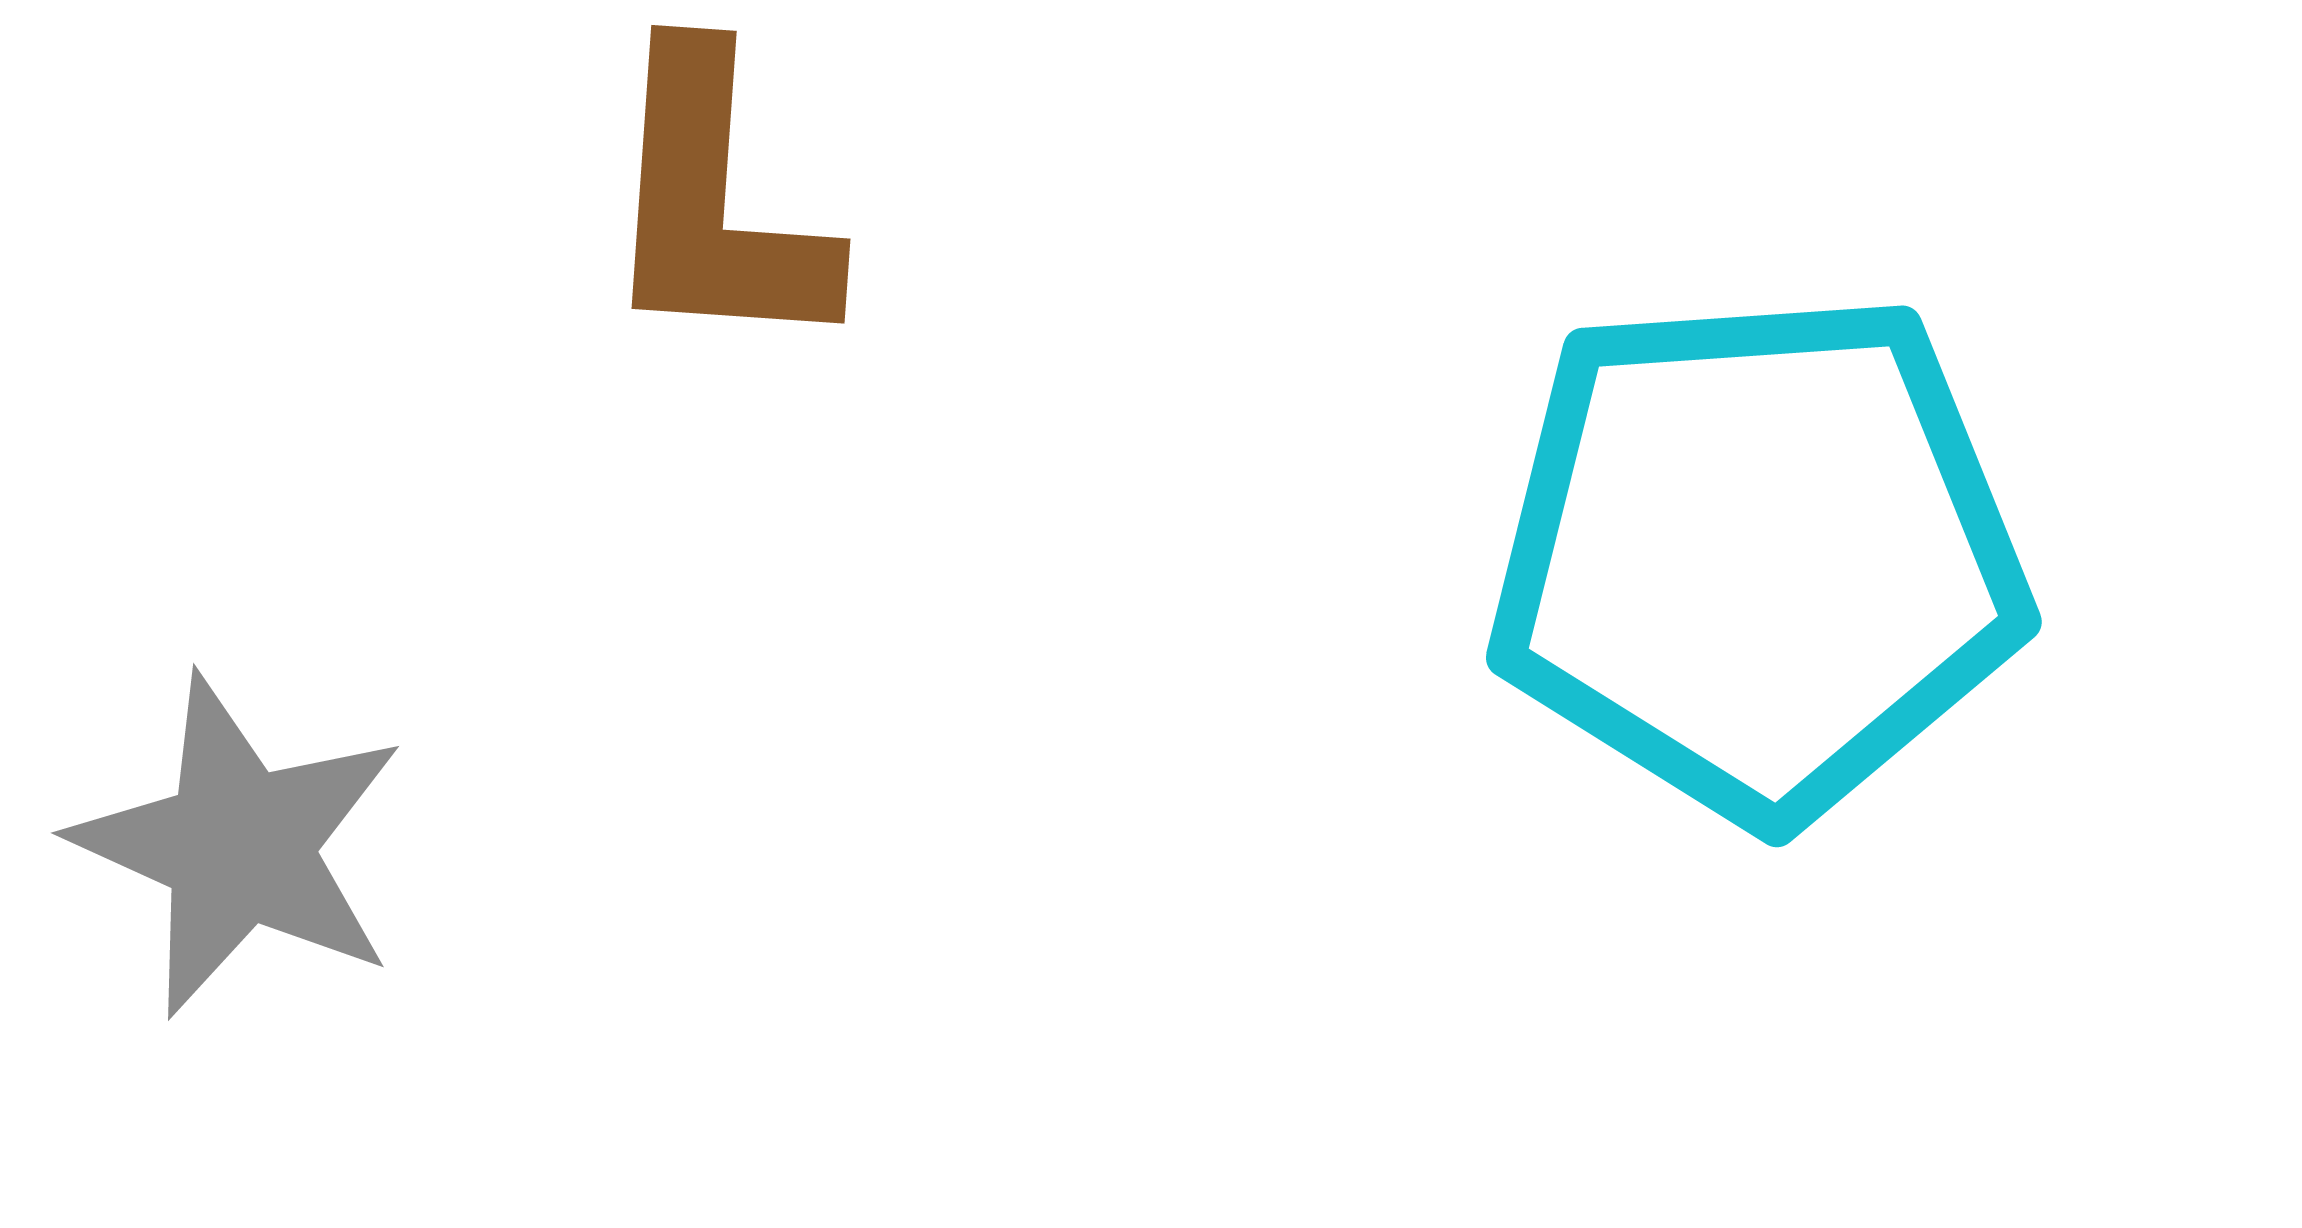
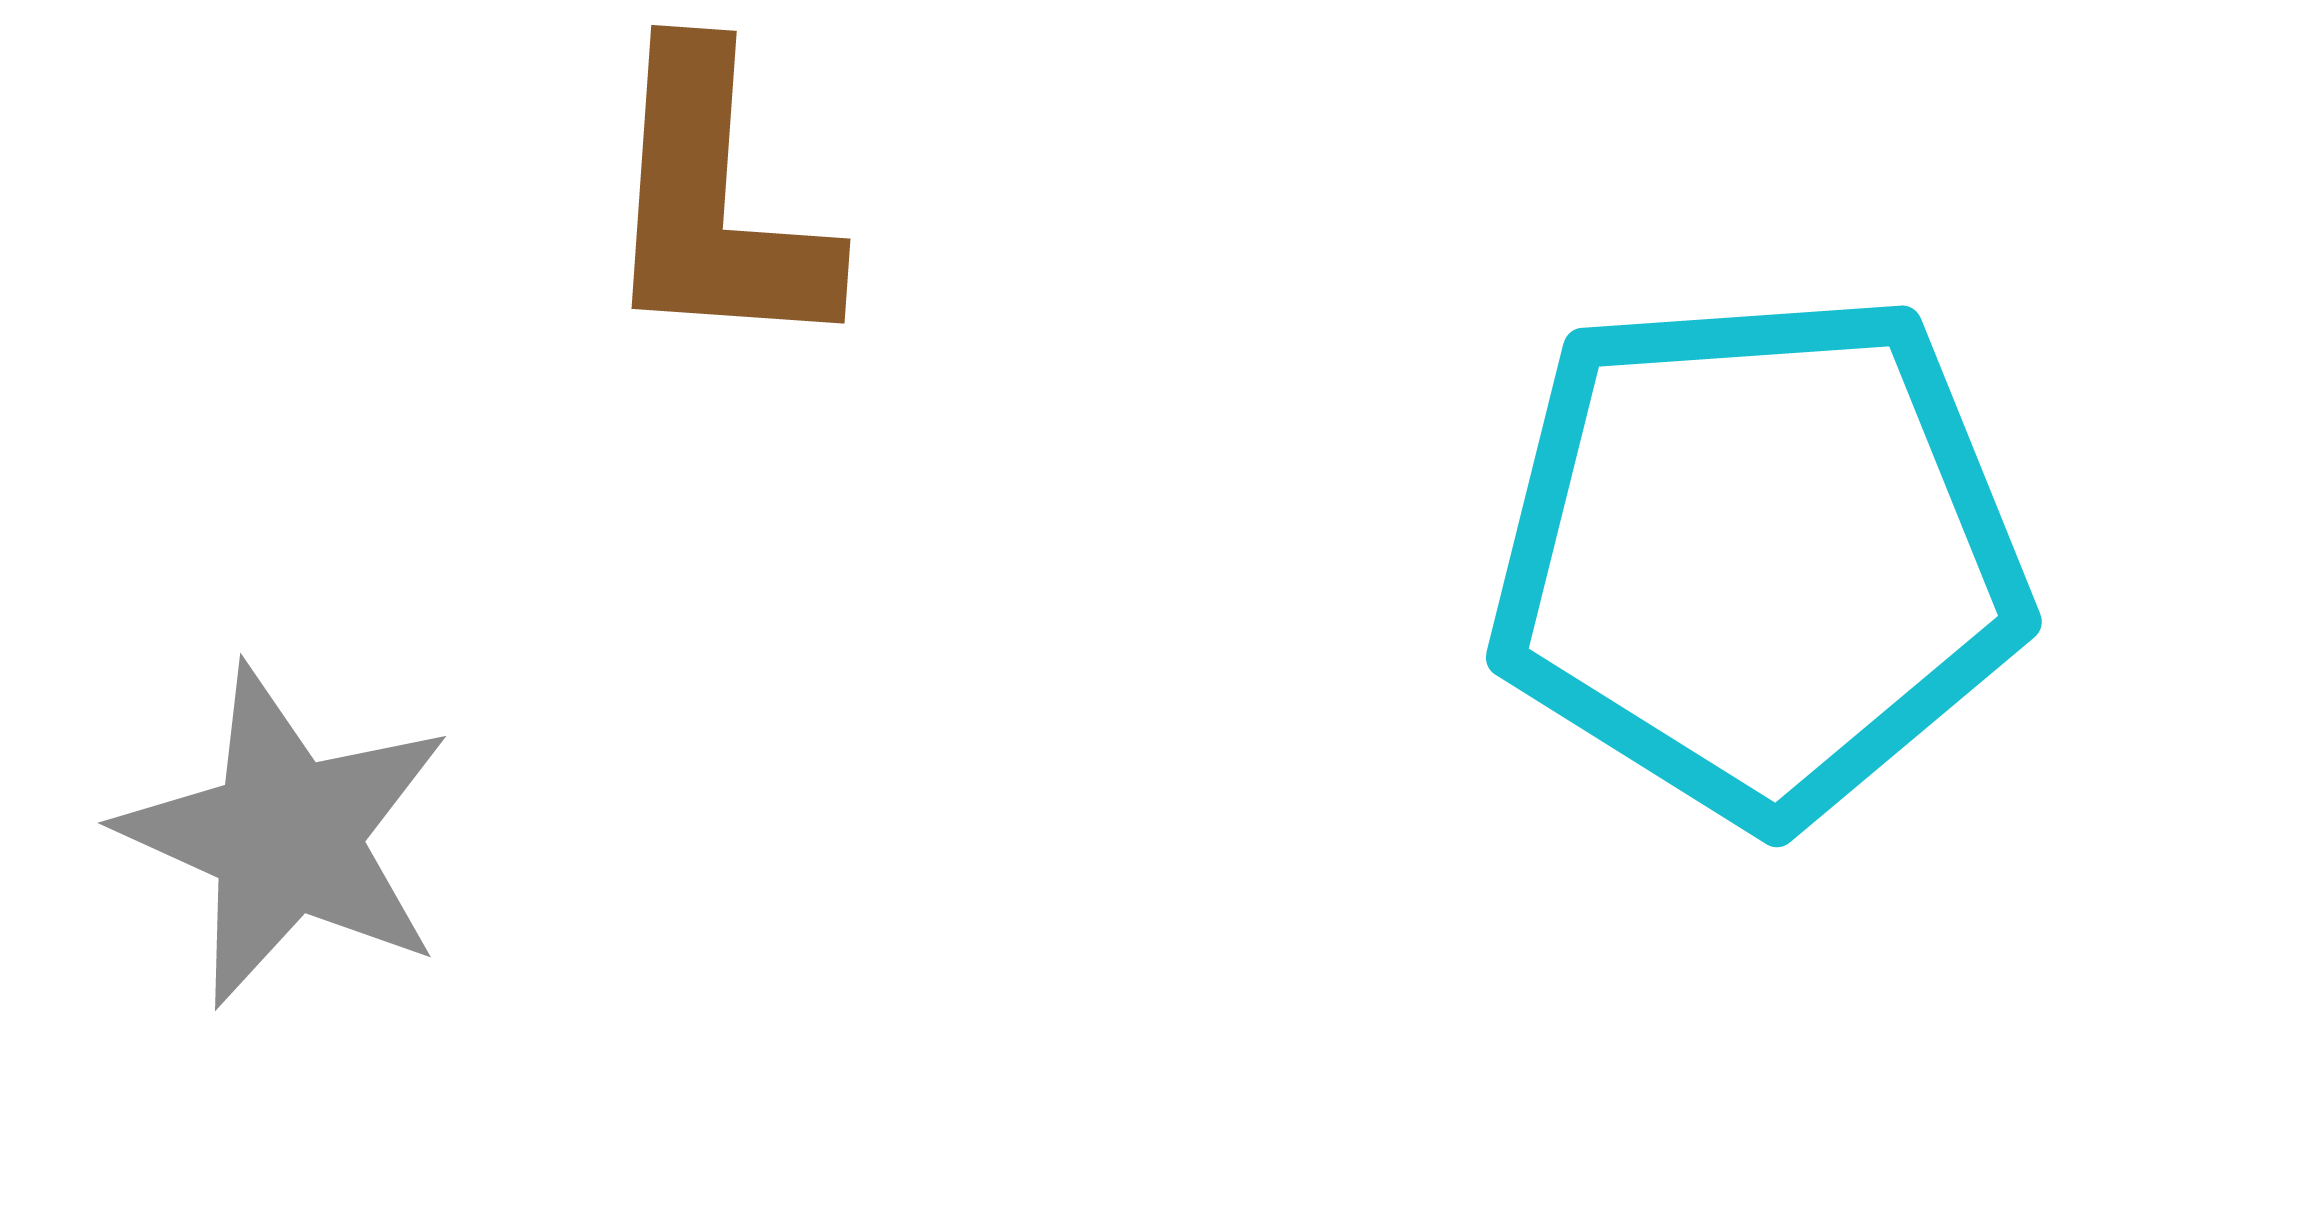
gray star: moved 47 px right, 10 px up
